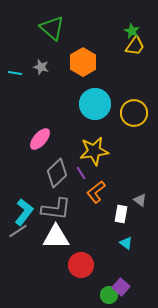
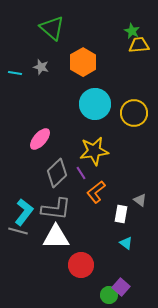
yellow trapezoid: moved 4 px right, 1 px up; rotated 130 degrees counterclockwise
gray line: rotated 48 degrees clockwise
